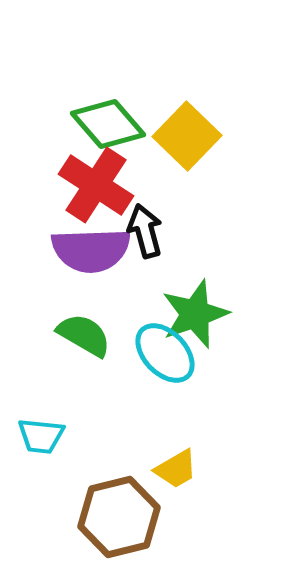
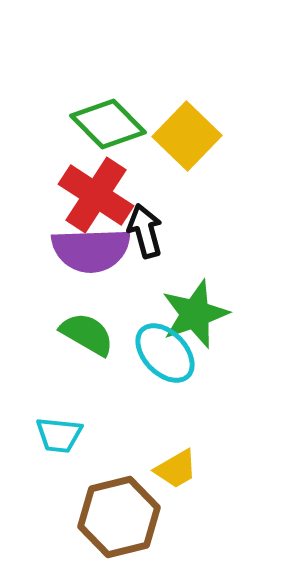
green diamond: rotated 4 degrees counterclockwise
red cross: moved 10 px down
green semicircle: moved 3 px right, 1 px up
cyan trapezoid: moved 18 px right, 1 px up
